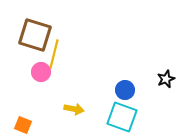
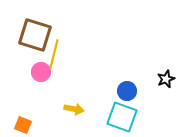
blue circle: moved 2 px right, 1 px down
